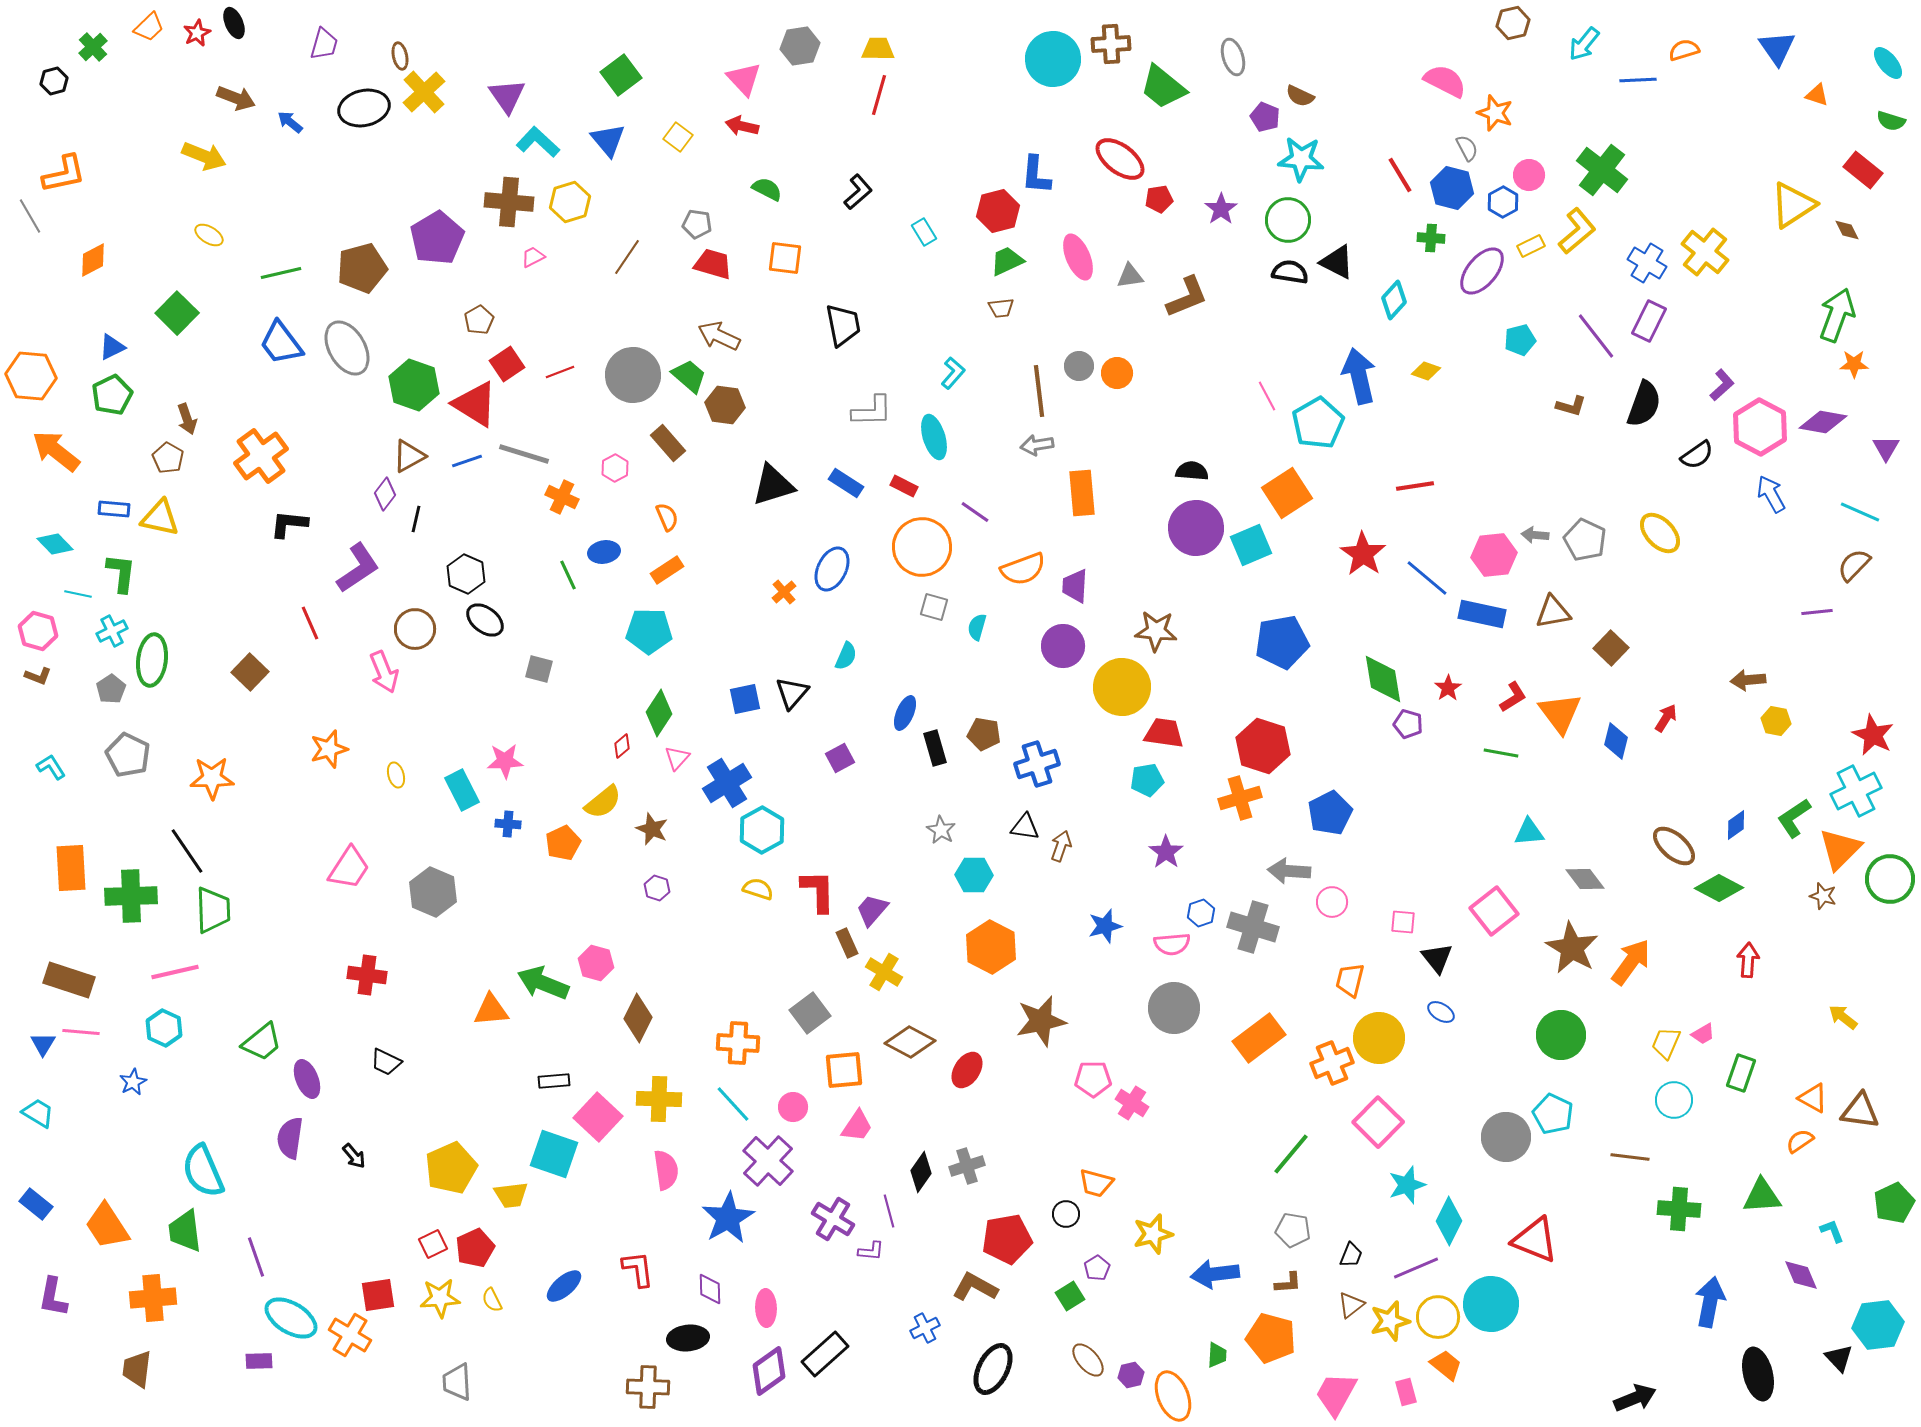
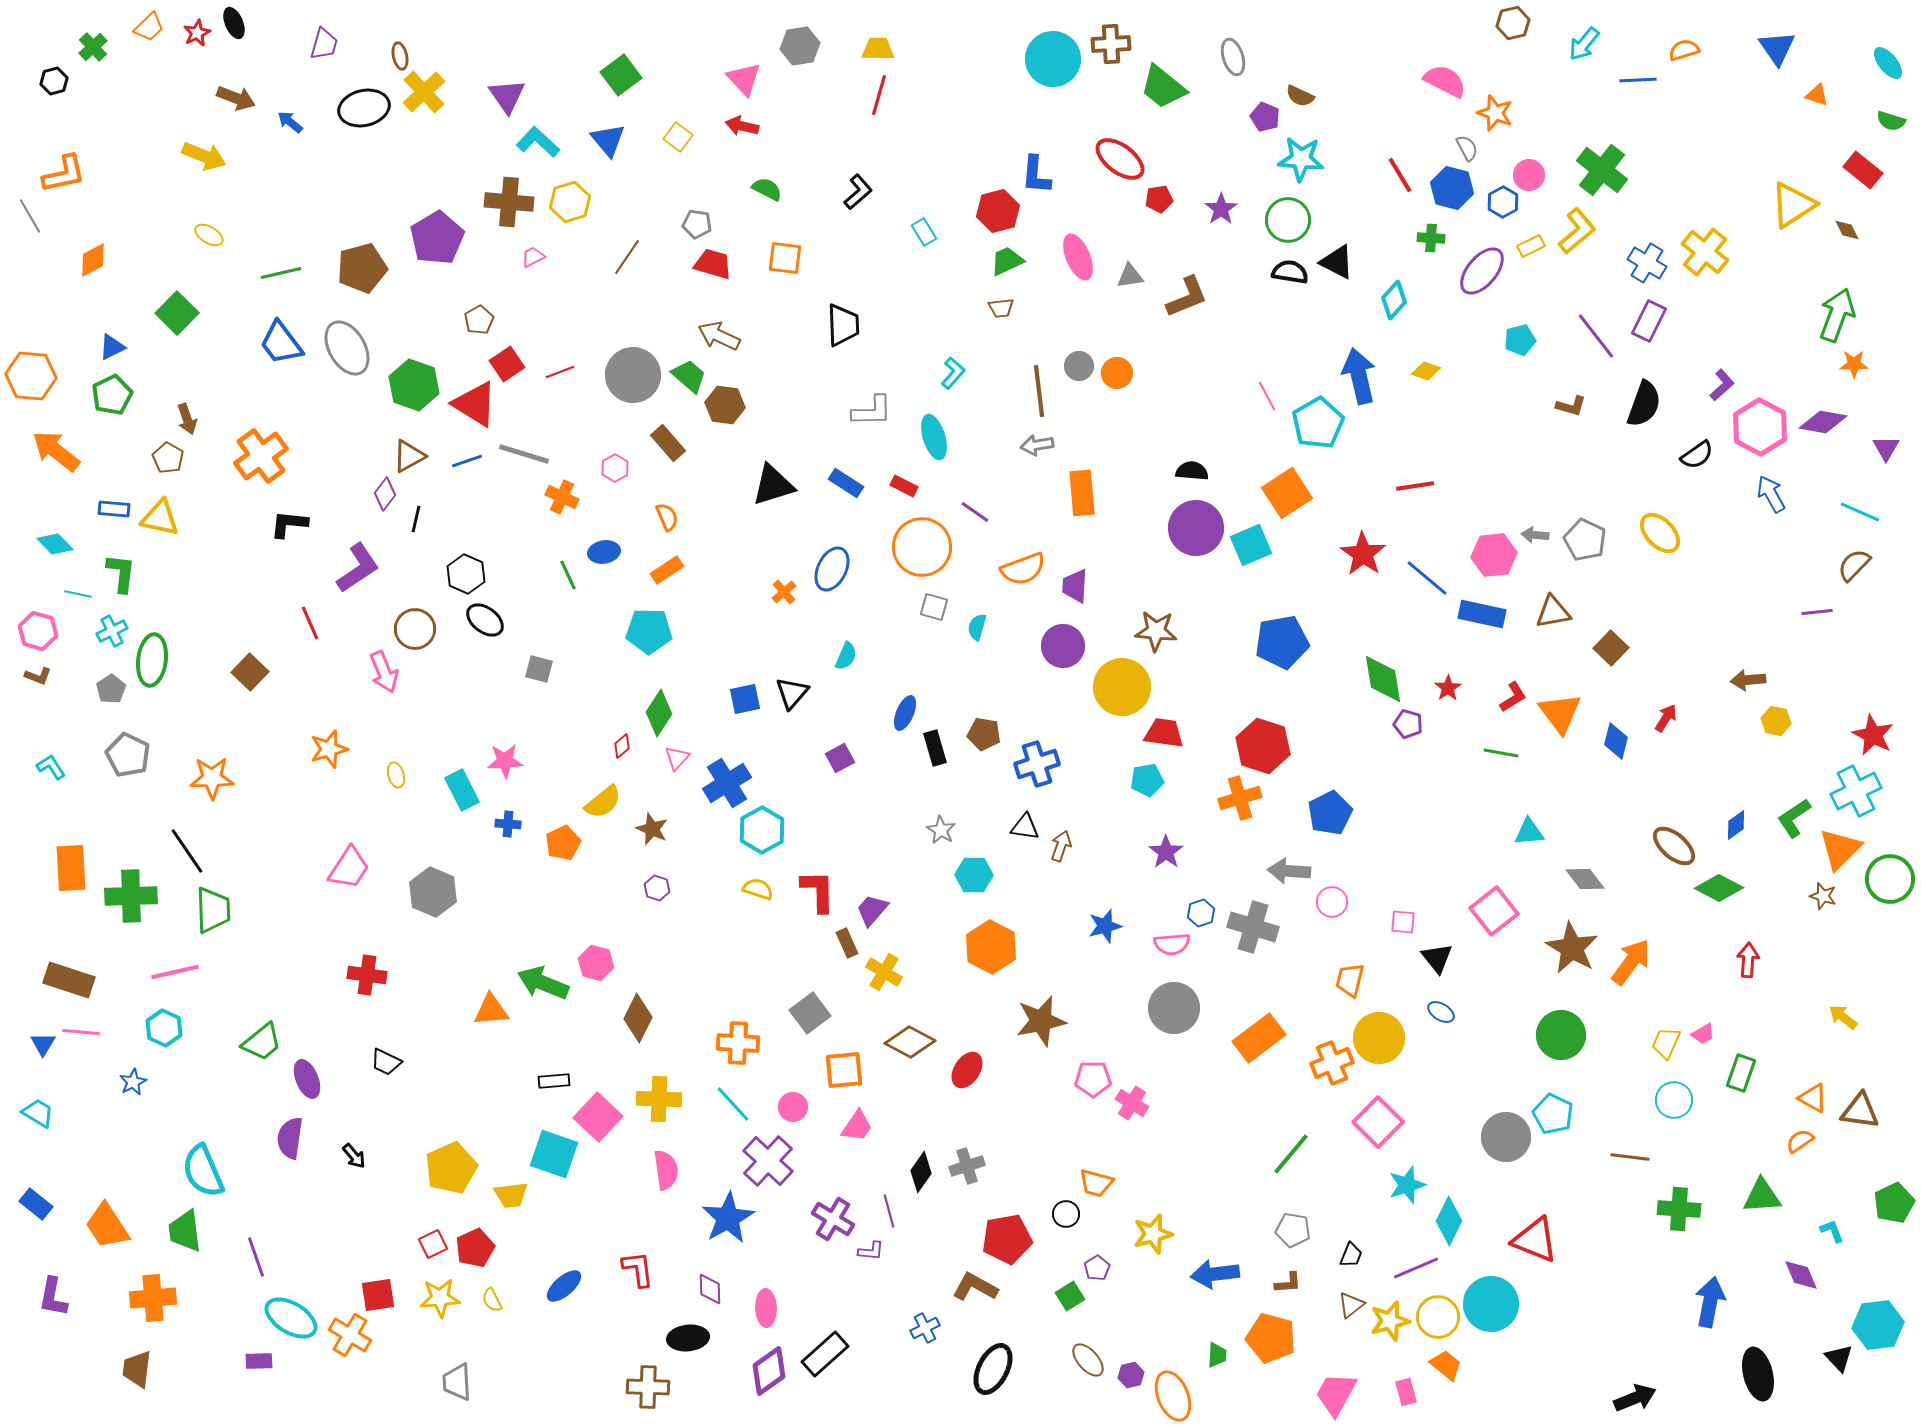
black trapezoid at (843, 325): rotated 9 degrees clockwise
